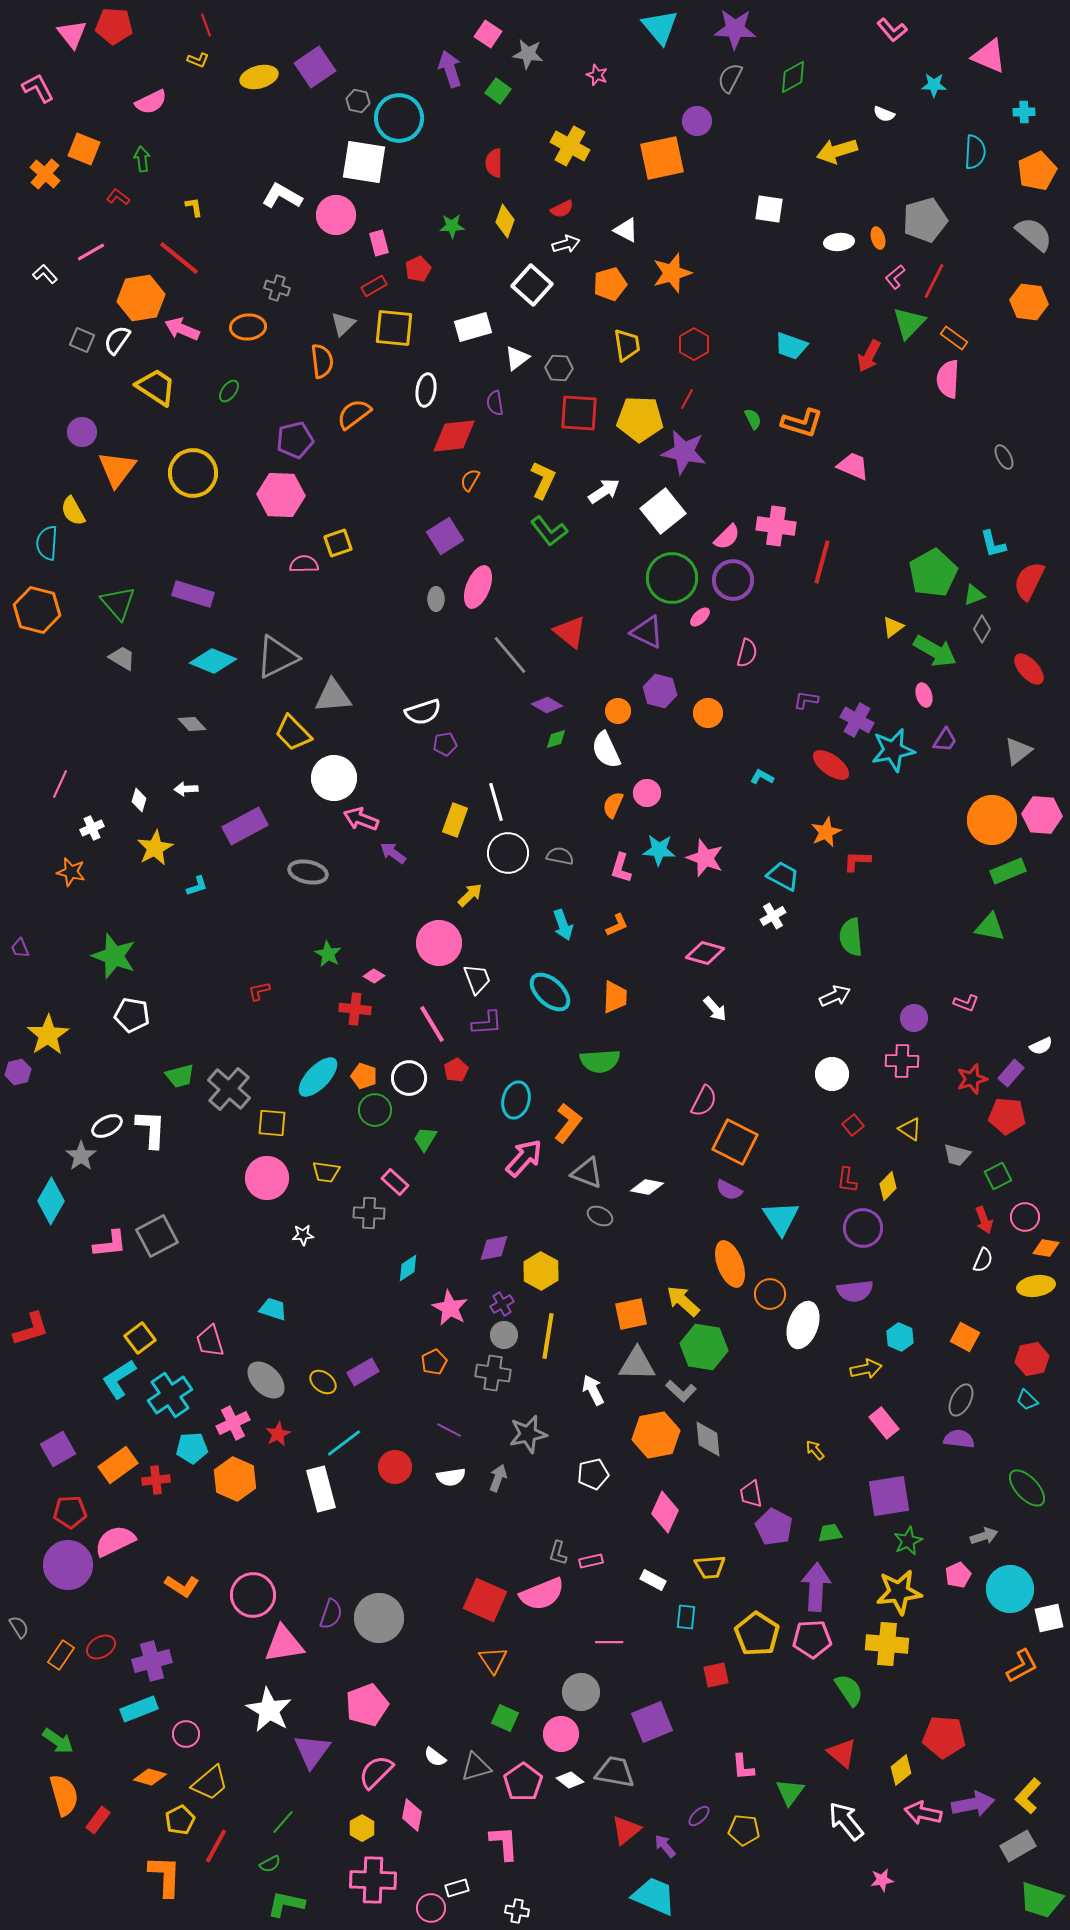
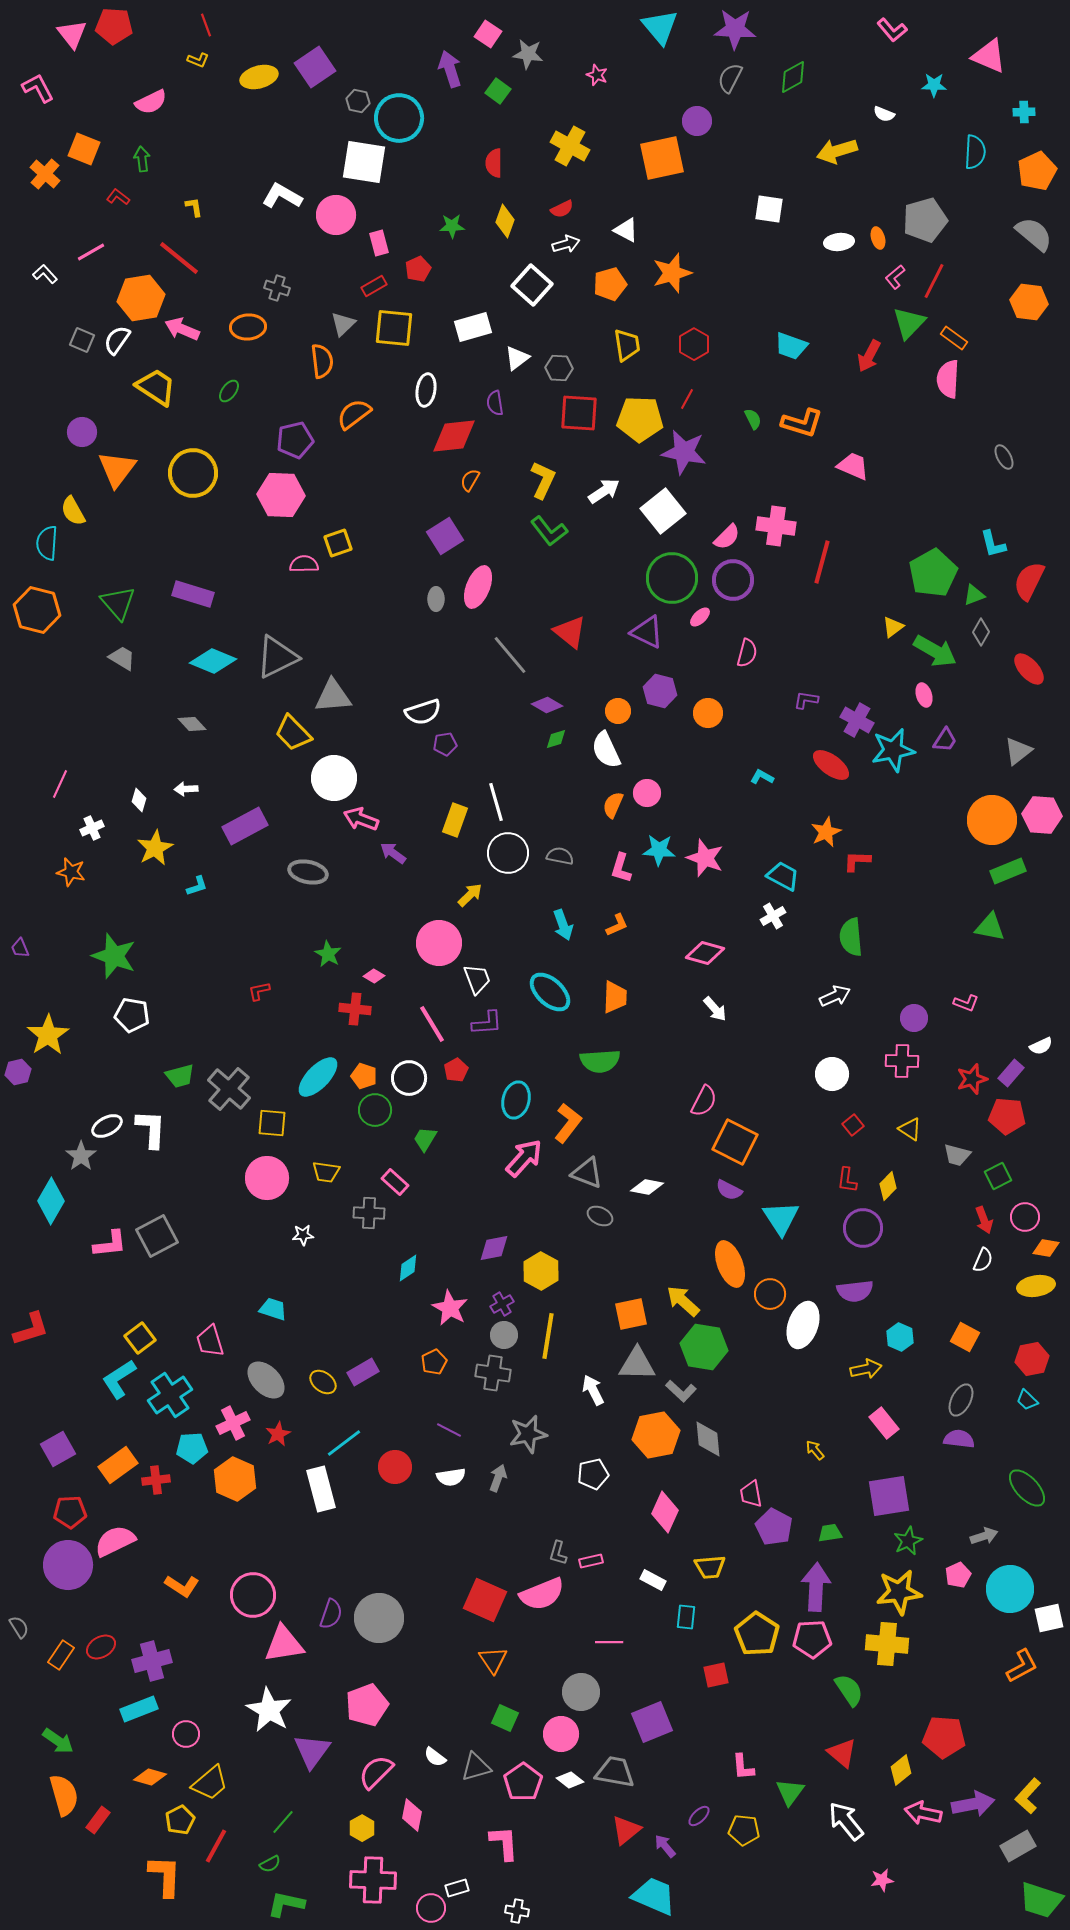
gray diamond at (982, 629): moved 1 px left, 3 px down
